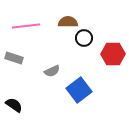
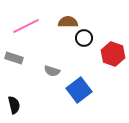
pink line: rotated 20 degrees counterclockwise
red hexagon: rotated 20 degrees clockwise
gray semicircle: rotated 42 degrees clockwise
black semicircle: rotated 42 degrees clockwise
